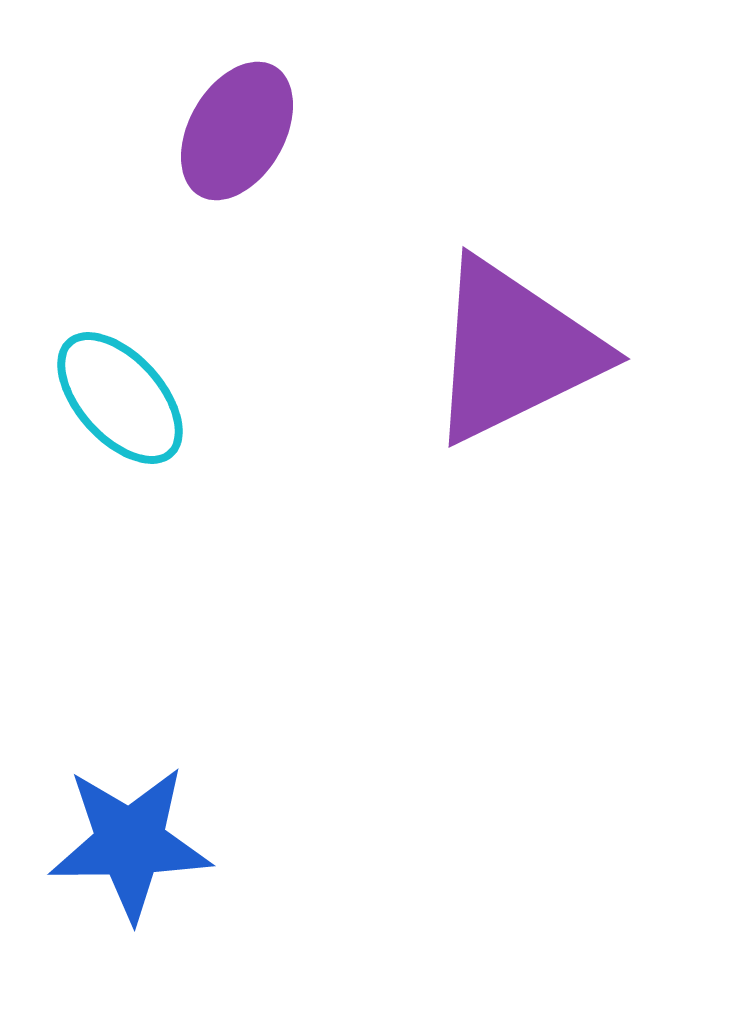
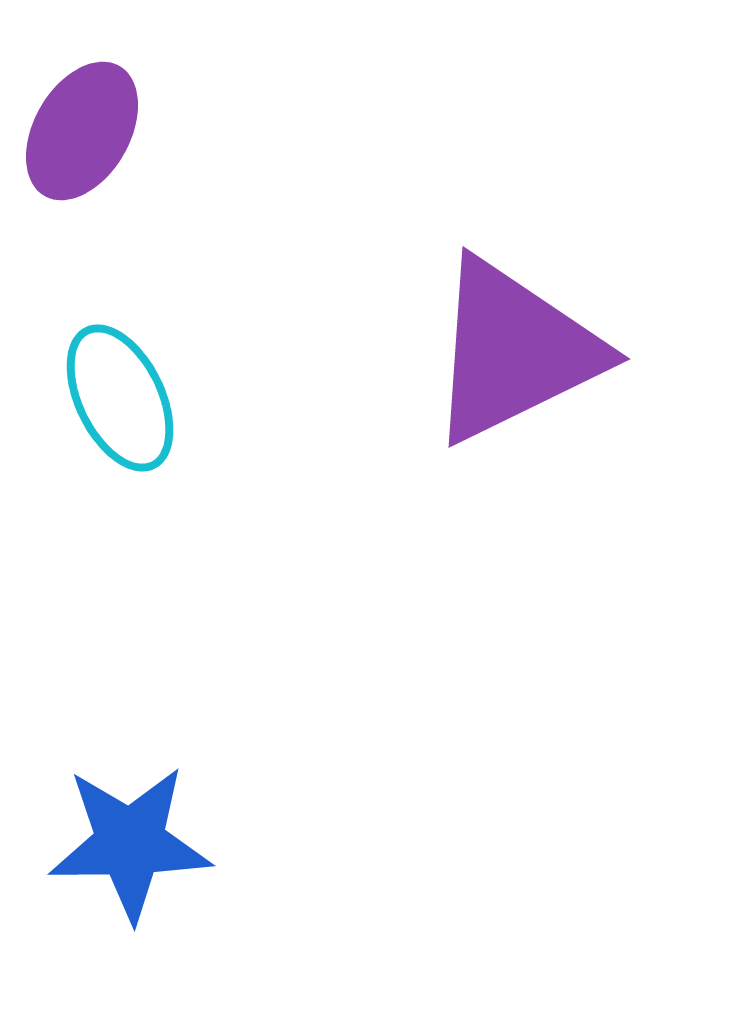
purple ellipse: moved 155 px left
cyan ellipse: rotated 16 degrees clockwise
